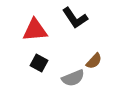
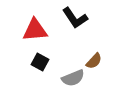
black square: moved 1 px right, 1 px up
